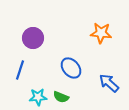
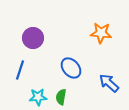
green semicircle: rotated 77 degrees clockwise
